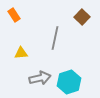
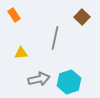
gray arrow: moved 1 px left, 1 px down
